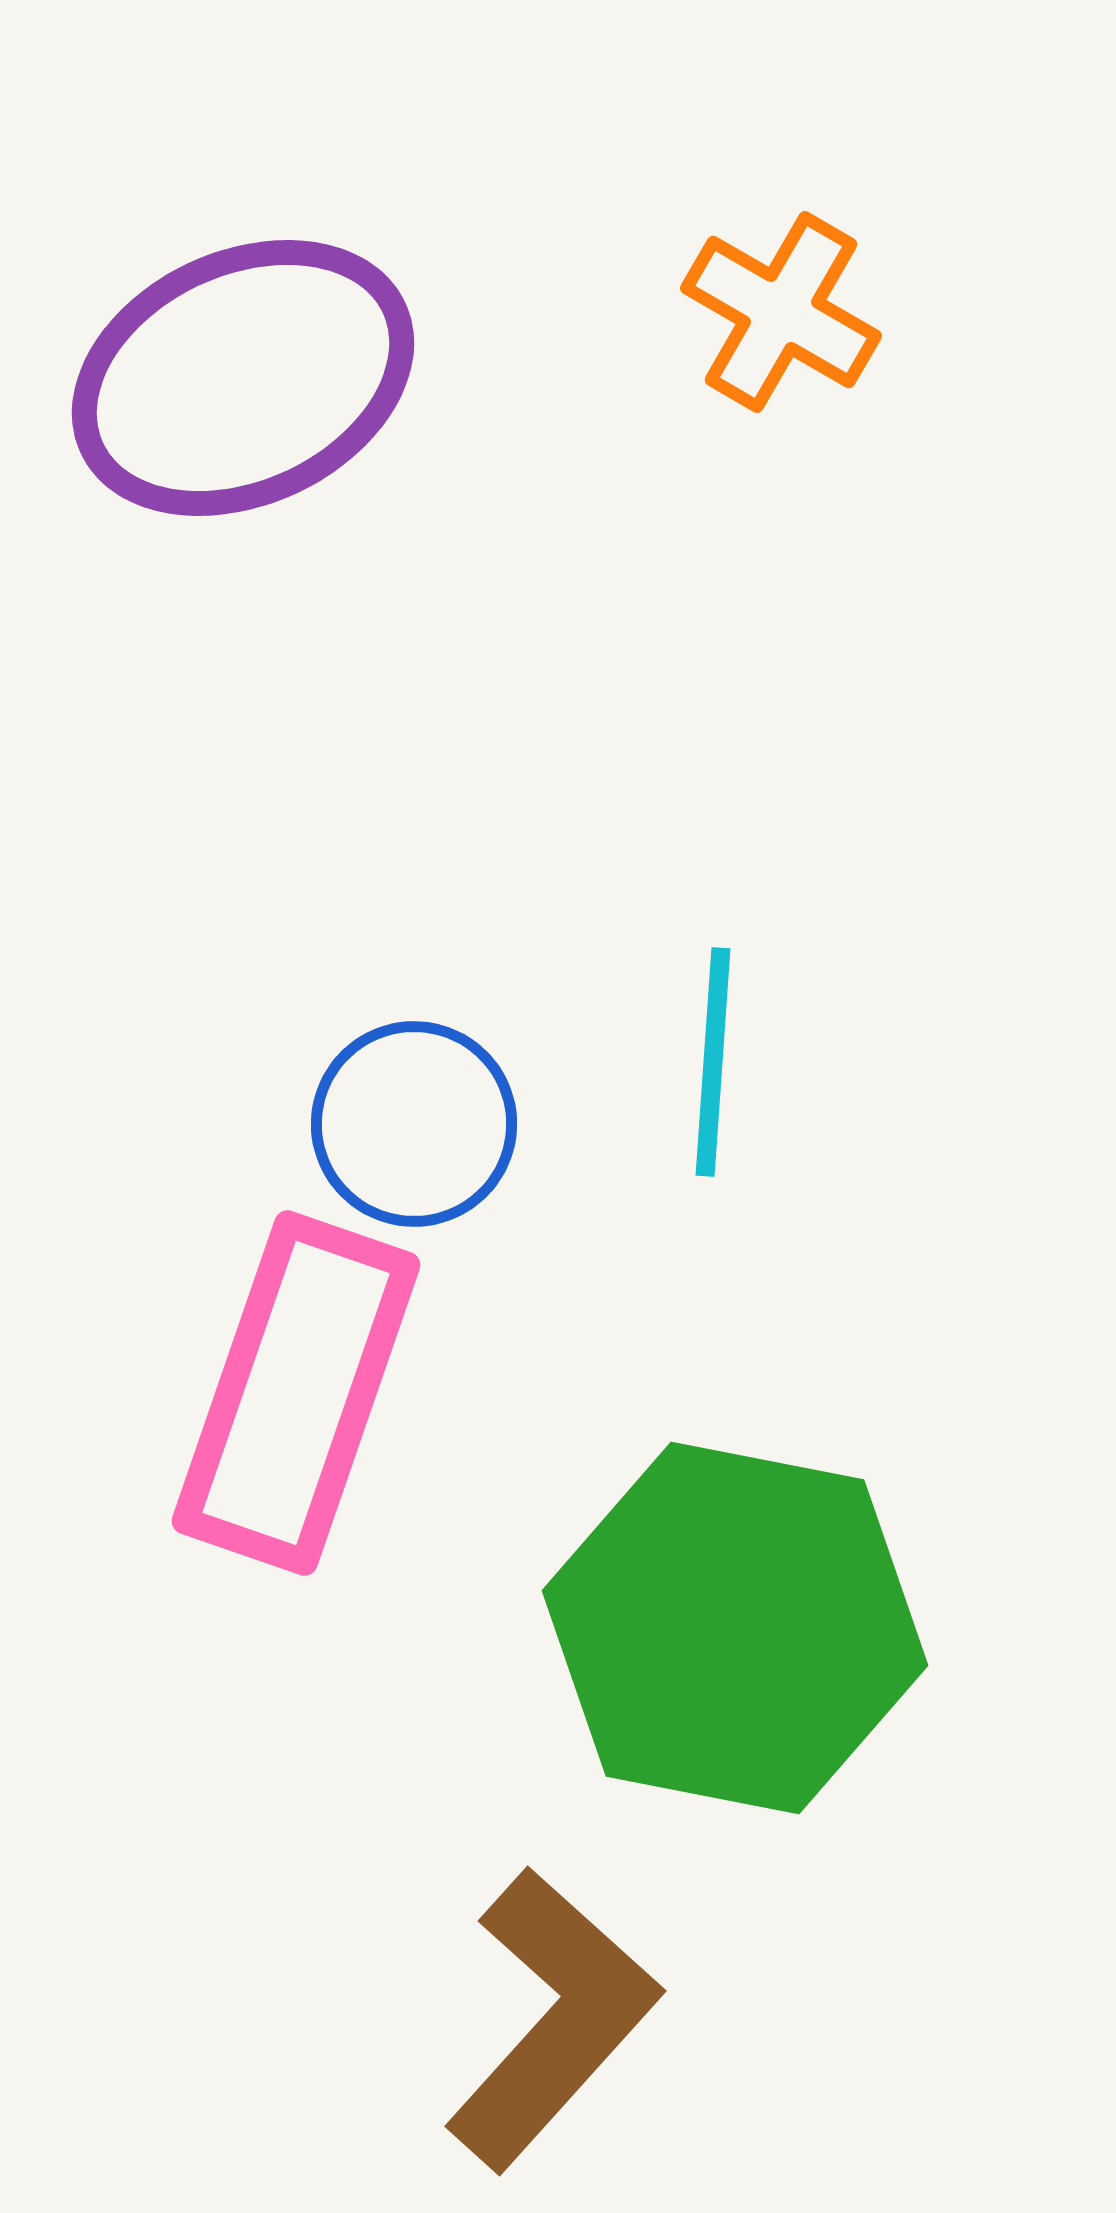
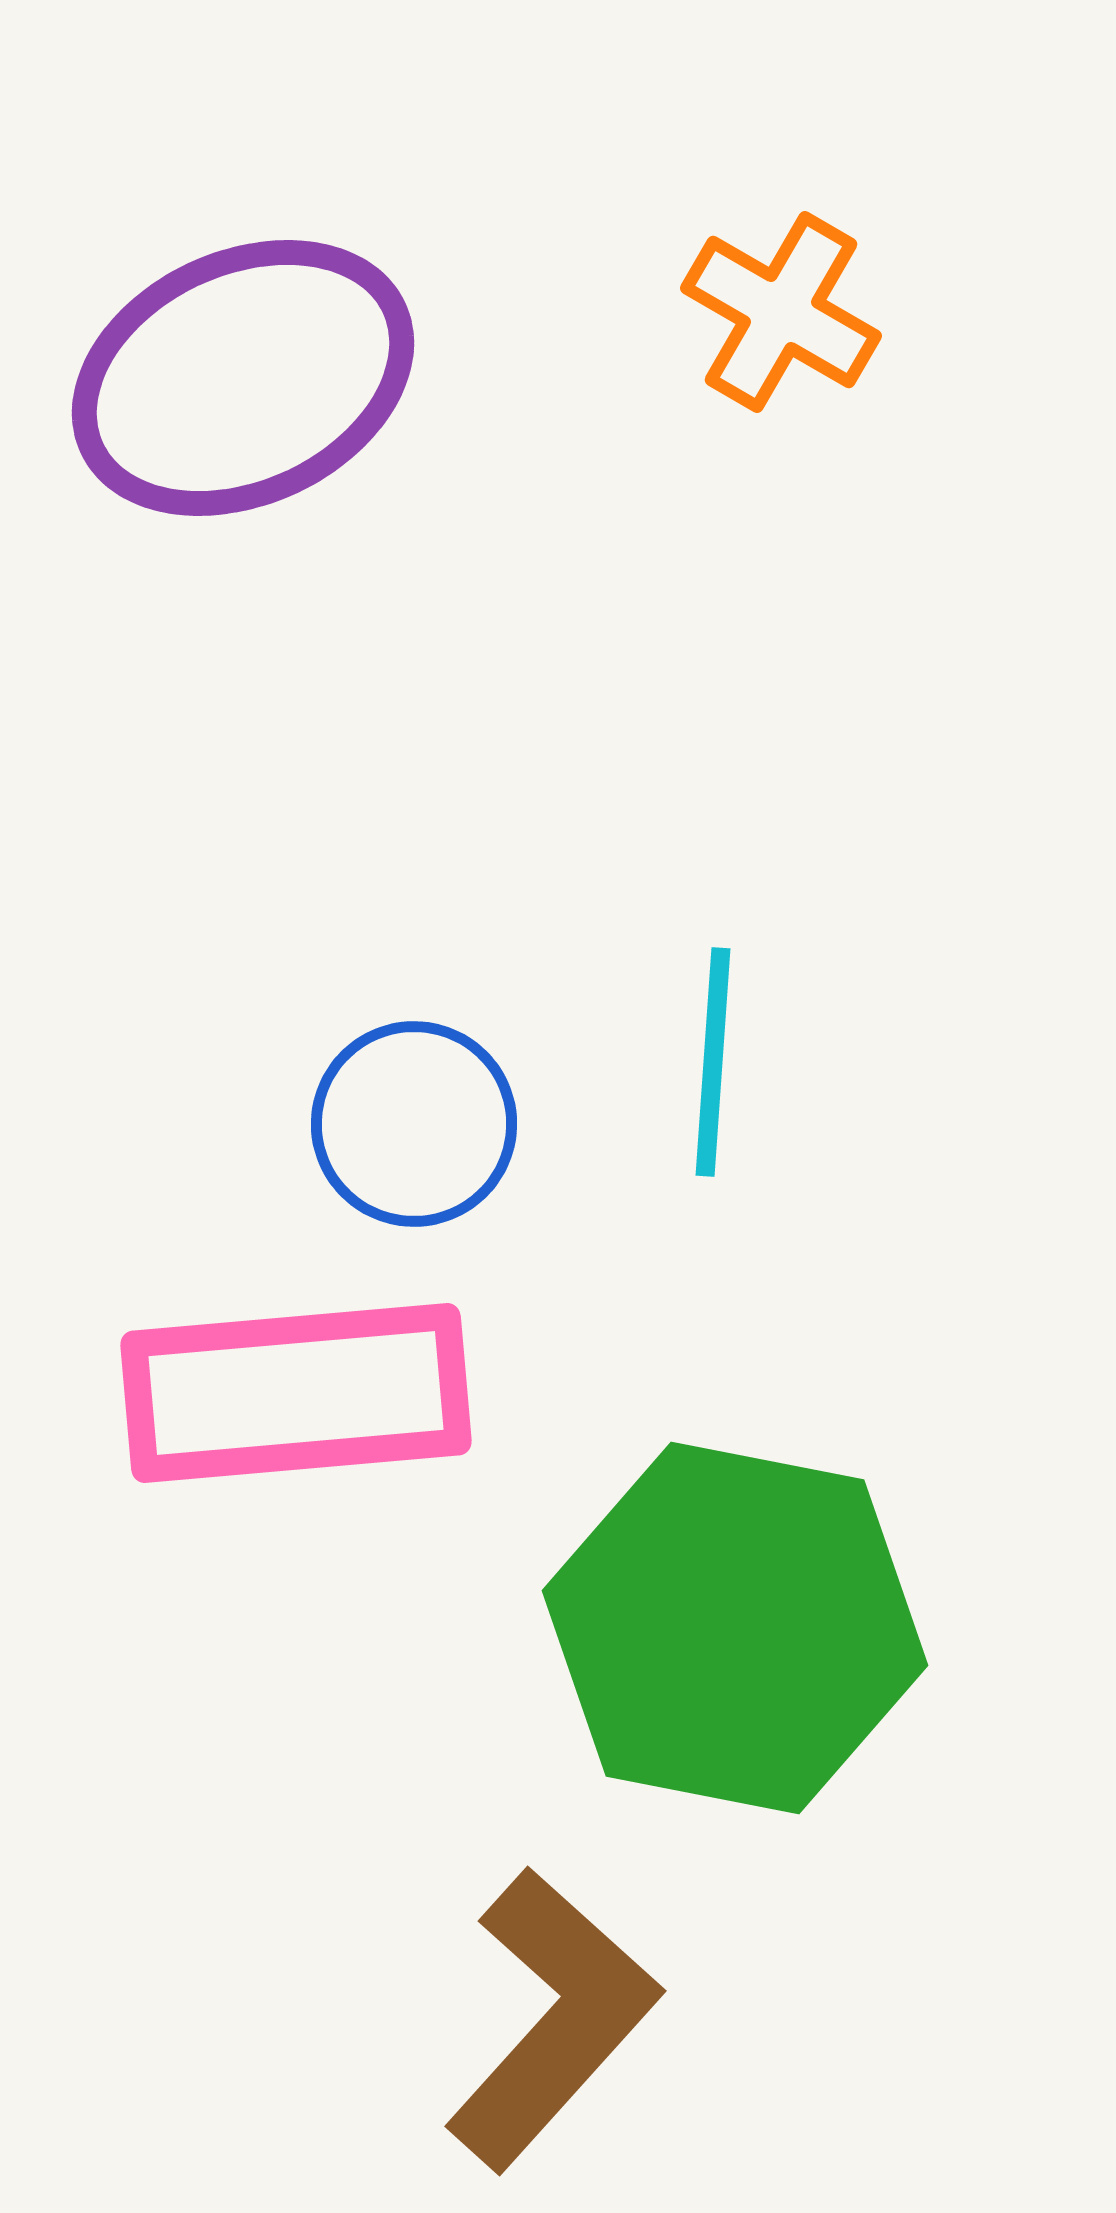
pink rectangle: rotated 66 degrees clockwise
